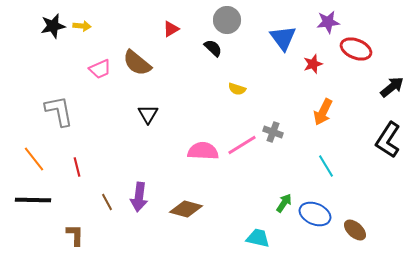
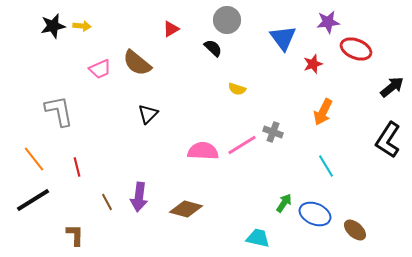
black triangle: rotated 15 degrees clockwise
black line: rotated 33 degrees counterclockwise
